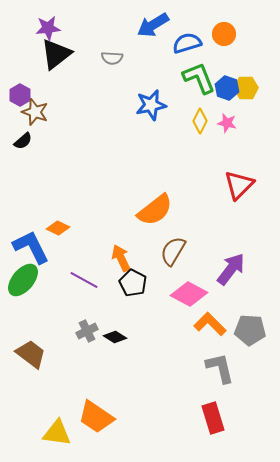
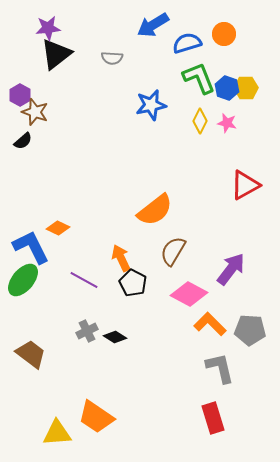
red triangle: moved 6 px right; rotated 16 degrees clockwise
yellow triangle: rotated 12 degrees counterclockwise
